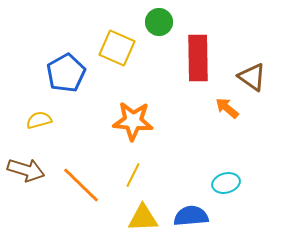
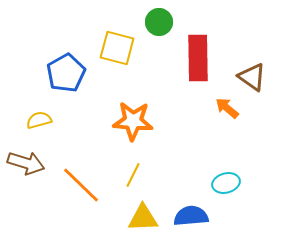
yellow square: rotated 9 degrees counterclockwise
brown arrow: moved 7 px up
